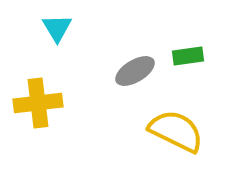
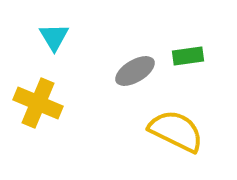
cyan triangle: moved 3 px left, 9 px down
yellow cross: rotated 30 degrees clockwise
